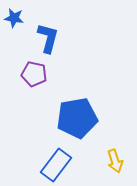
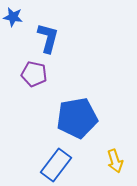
blue star: moved 1 px left, 1 px up
